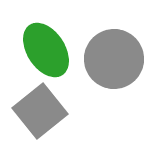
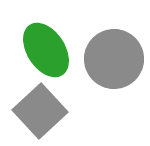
gray square: rotated 4 degrees counterclockwise
